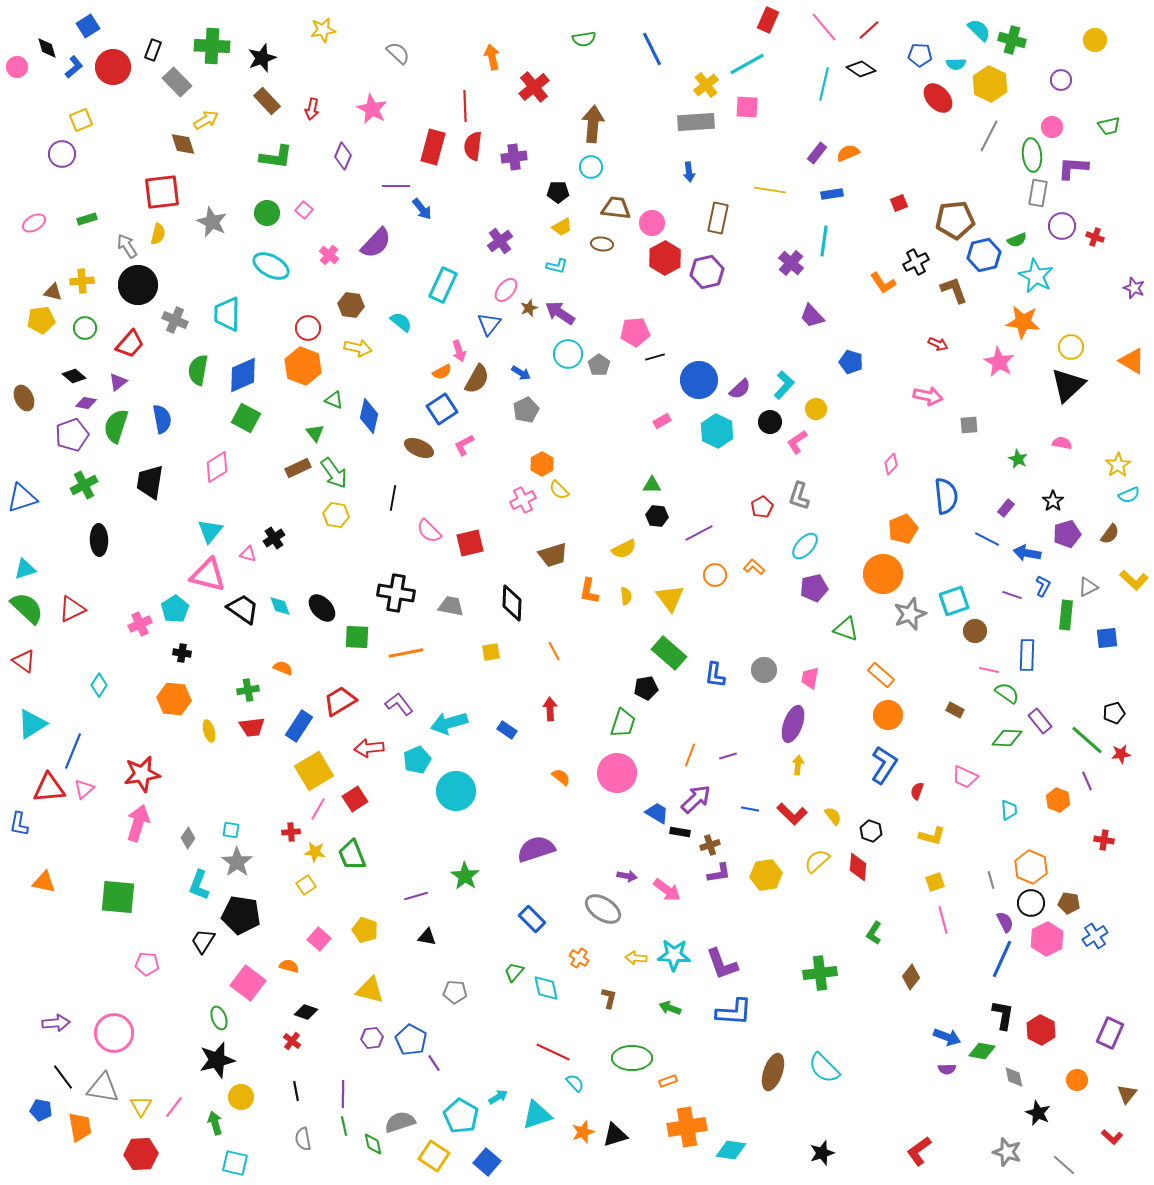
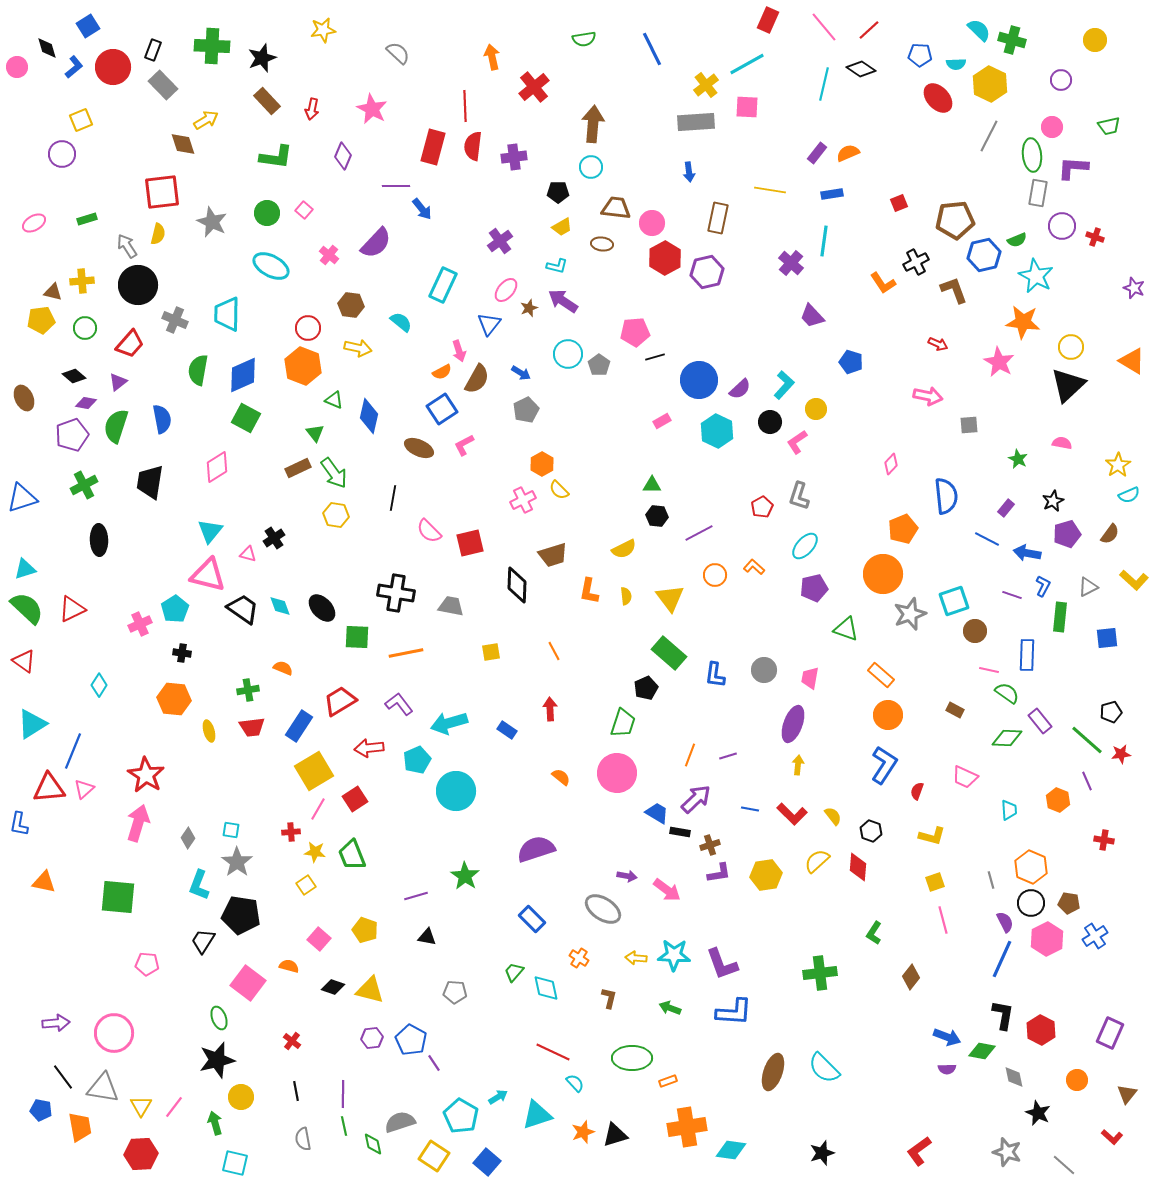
gray rectangle at (177, 82): moved 14 px left, 3 px down
purple arrow at (560, 313): moved 3 px right, 12 px up
black star at (1053, 501): rotated 10 degrees clockwise
black diamond at (512, 603): moved 5 px right, 18 px up
green rectangle at (1066, 615): moved 6 px left, 2 px down
black pentagon at (646, 688): rotated 15 degrees counterclockwise
black pentagon at (1114, 713): moved 3 px left, 1 px up
red star at (142, 774): moved 4 px right, 1 px down; rotated 30 degrees counterclockwise
black diamond at (306, 1012): moved 27 px right, 25 px up
